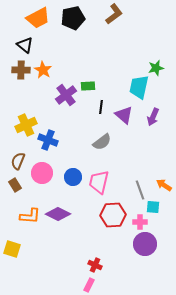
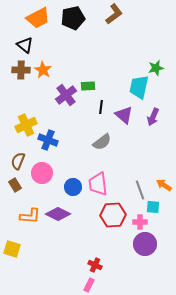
blue circle: moved 10 px down
pink trapezoid: moved 1 px left, 2 px down; rotated 20 degrees counterclockwise
